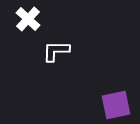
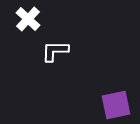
white L-shape: moved 1 px left
